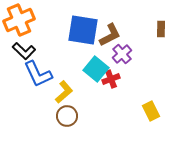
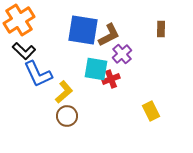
orange cross: rotated 8 degrees counterclockwise
brown L-shape: moved 1 px left
cyan square: rotated 30 degrees counterclockwise
